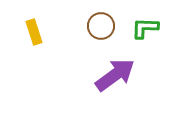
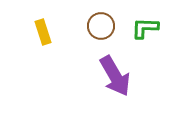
yellow rectangle: moved 9 px right
purple arrow: moved 1 px down; rotated 96 degrees clockwise
